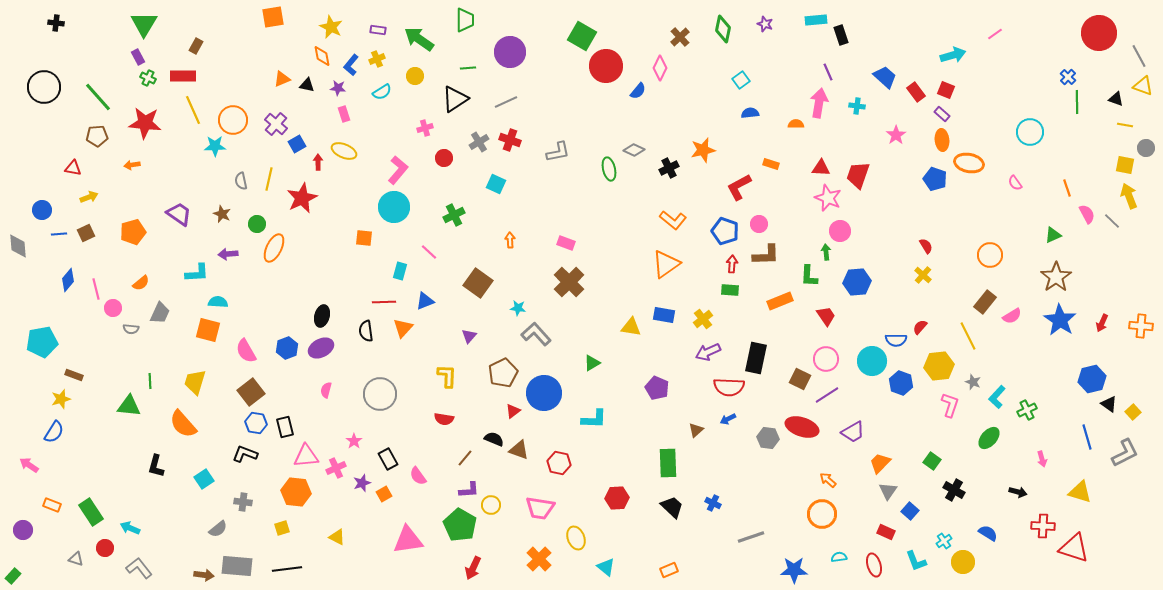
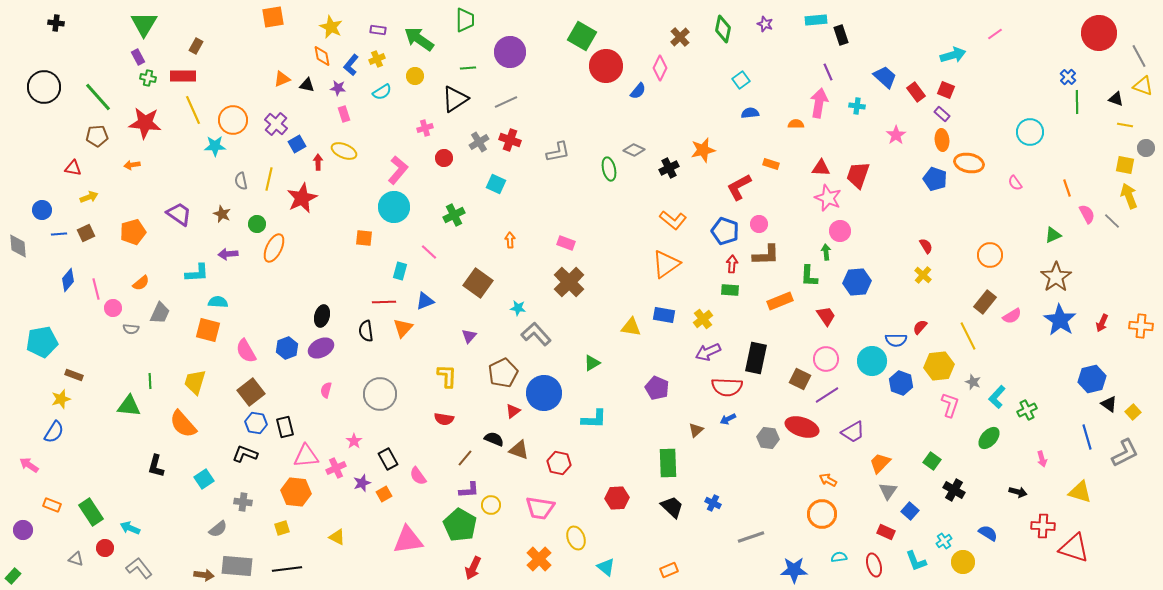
green cross at (148, 78): rotated 14 degrees counterclockwise
red semicircle at (729, 387): moved 2 px left
orange arrow at (828, 480): rotated 12 degrees counterclockwise
